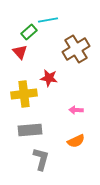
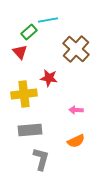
brown cross: rotated 16 degrees counterclockwise
